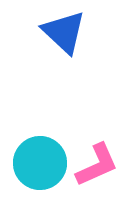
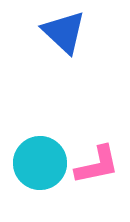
pink L-shape: rotated 12 degrees clockwise
